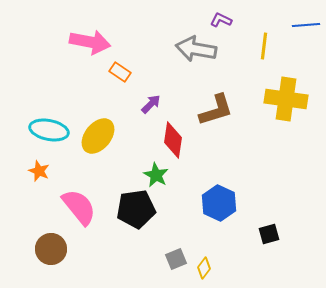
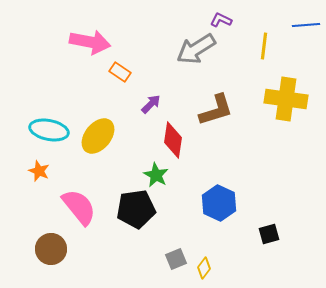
gray arrow: rotated 42 degrees counterclockwise
